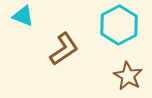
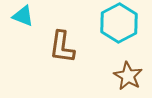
cyan hexagon: moved 2 px up
brown L-shape: moved 2 px left, 2 px up; rotated 132 degrees clockwise
